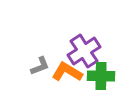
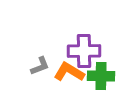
purple cross: rotated 32 degrees clockwise
orange L-shape: moved 2 px right
